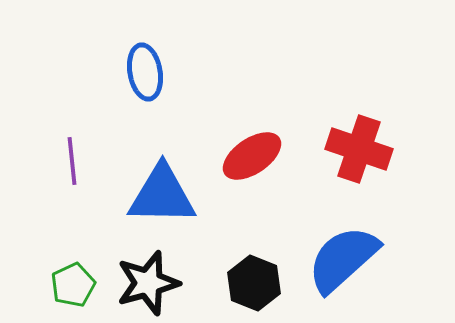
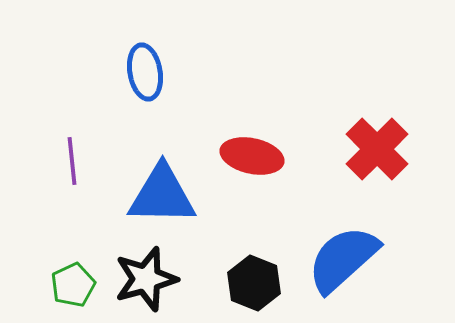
red cross: moved 18 px right; rotated 26 degrees clockwise
red ellipse: rotated 46 degrees clockwise
black star: moved 2 px left, 4 px up
